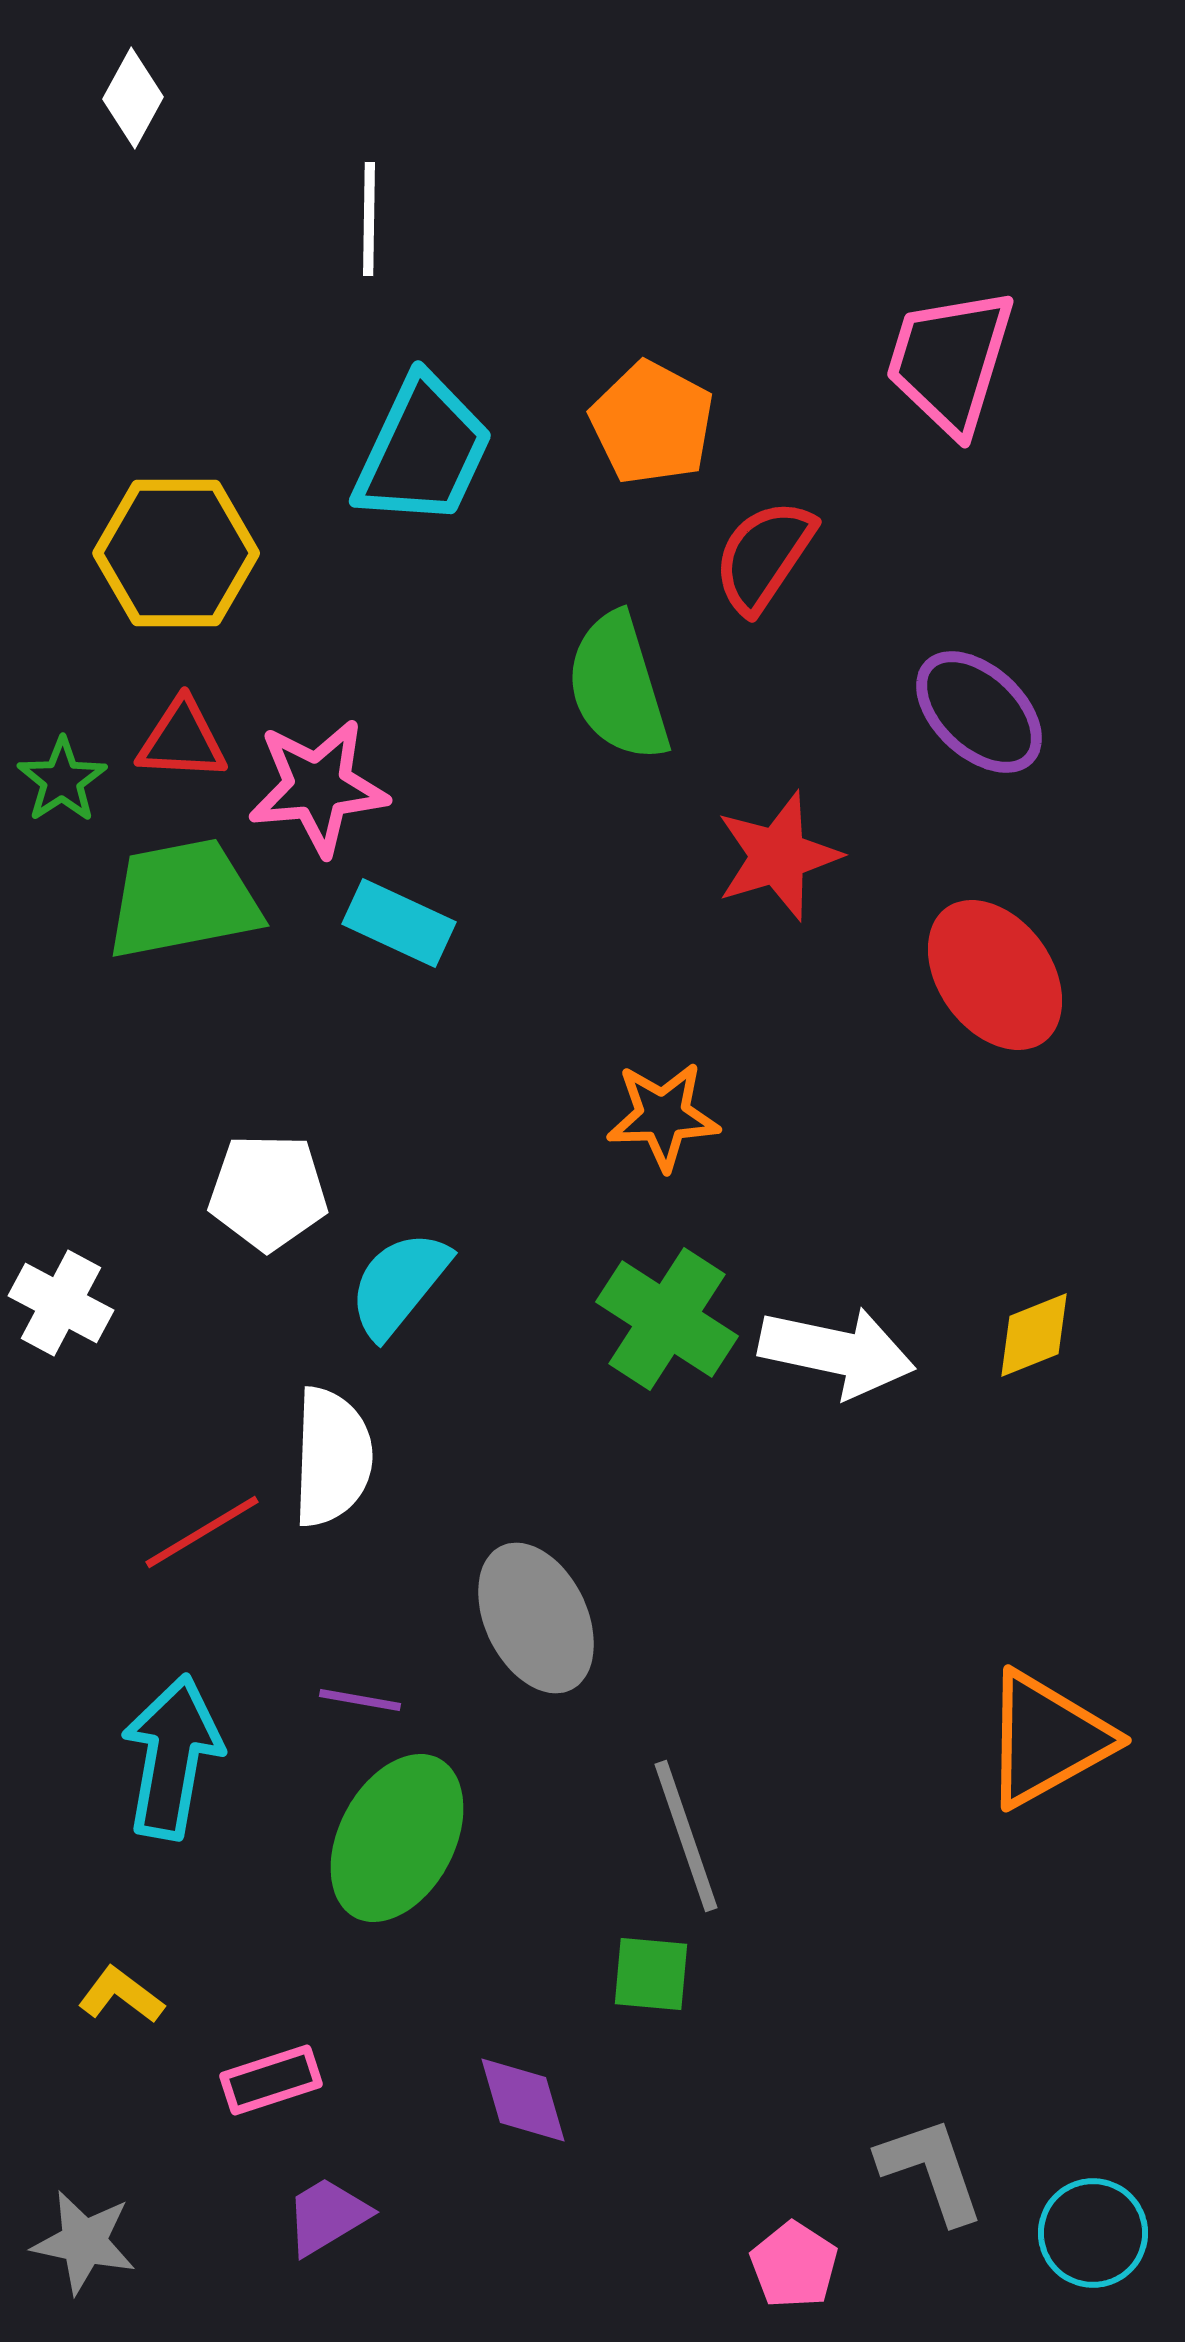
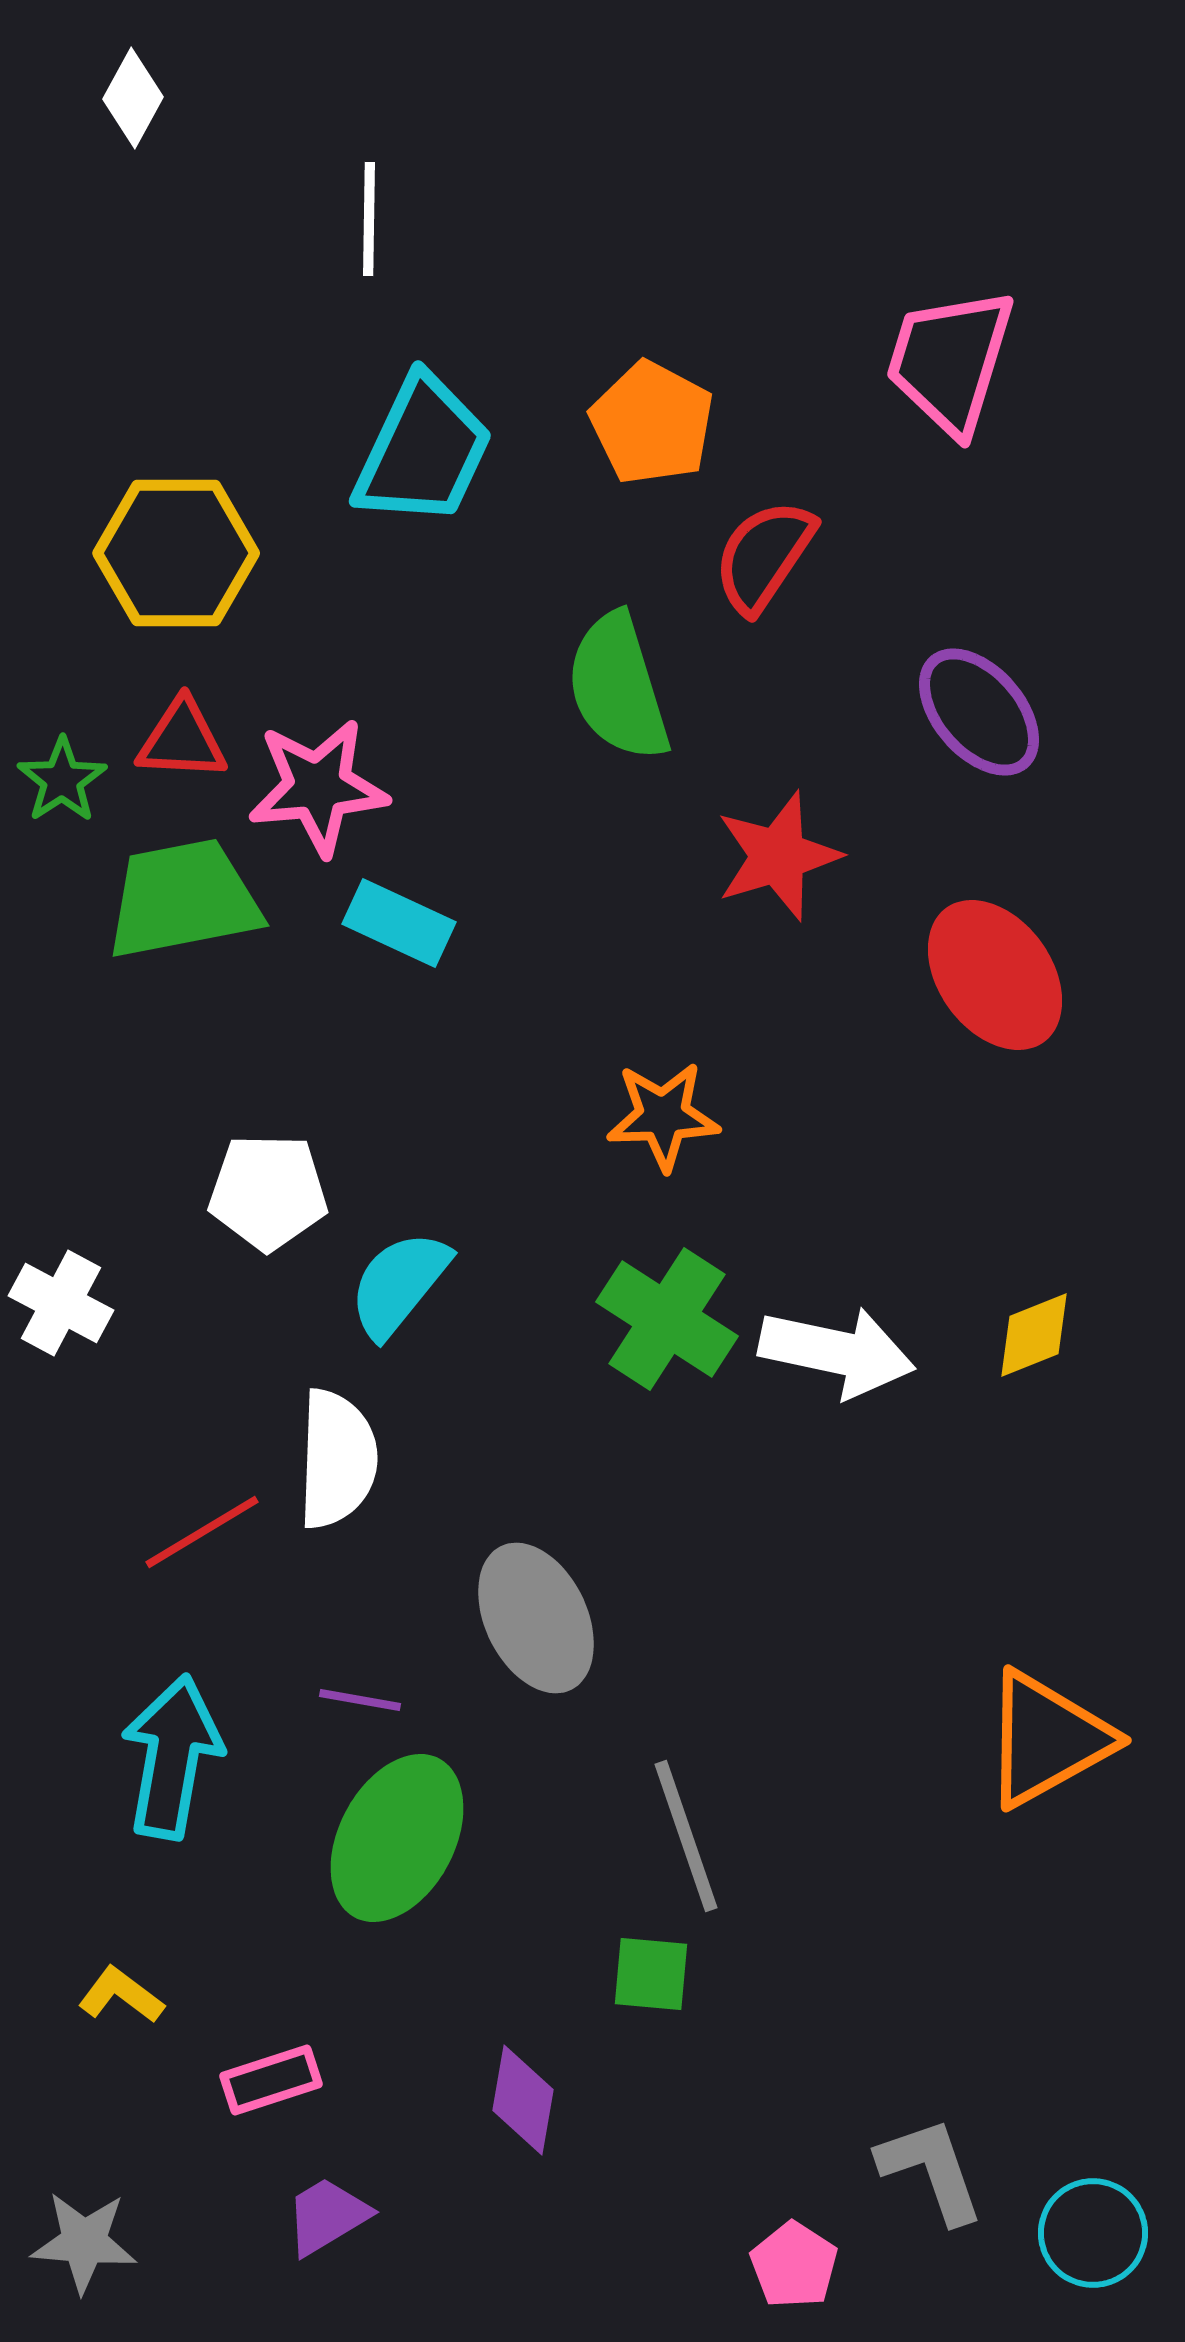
purple ellipse: rotated 6 degrees clockwise
white semicircle: moved 5 px right, 2 px down
purple diamond: rotated 26 degrees clockwise
gray star: rotated 7 degrees counterclockwise
